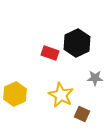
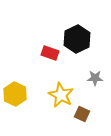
black hexagon: moved 4 px up
yellow hexagon: rotated 10 degrees counterclockwise
